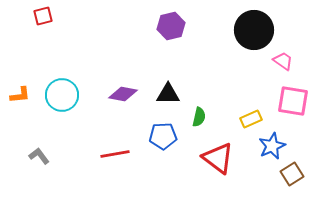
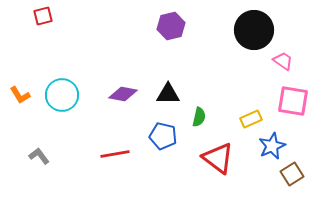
orange L-shape: rotated 65 degrees clockwise
blue pentagon: rotated 16 degrees clockwise
